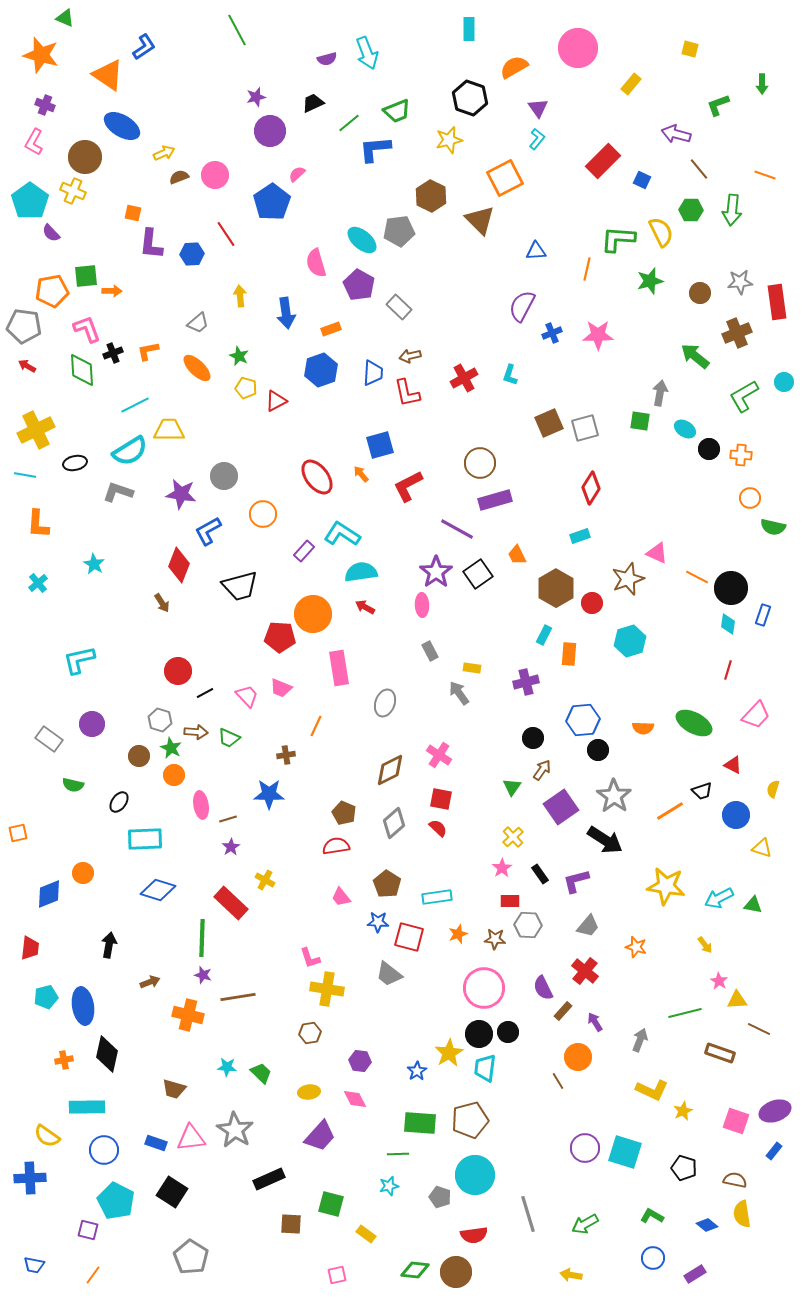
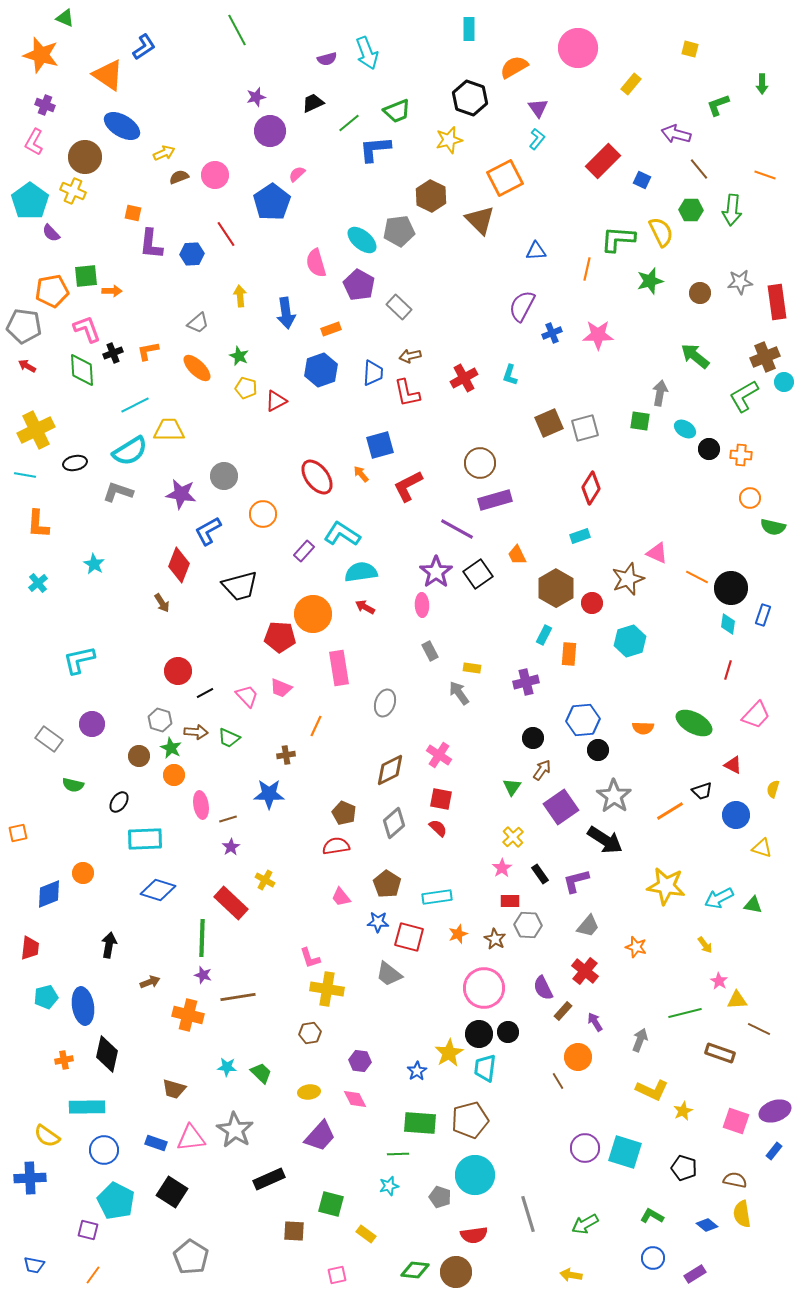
brown cross at (737, 333): moved 28 px right, 24 px down
brown star at (495, 939): rotated 25 degrees clockwise
brown square at (291, 1224): moved 3 px right, 7 px down
